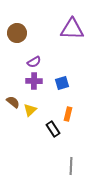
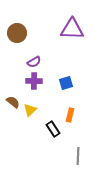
blue square: moved 4 px right
orange rectangle: moved 2 px right, 1 px down
gray line: moved 7 px right, 10 px up
